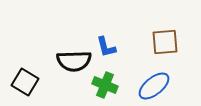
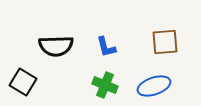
black semicircle: moved 18 px left, 15 px up
black square: moved 2 px left
blue ellipse: rotated 20 degrees clockwise
